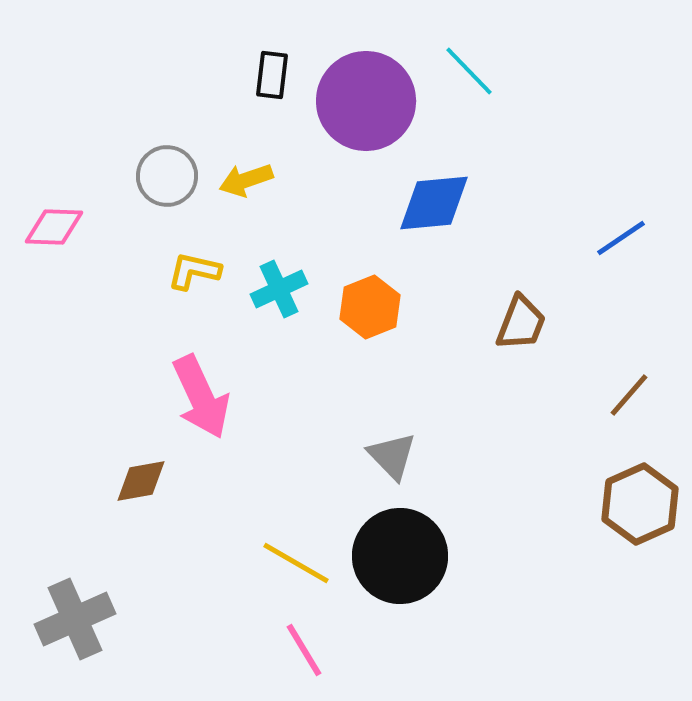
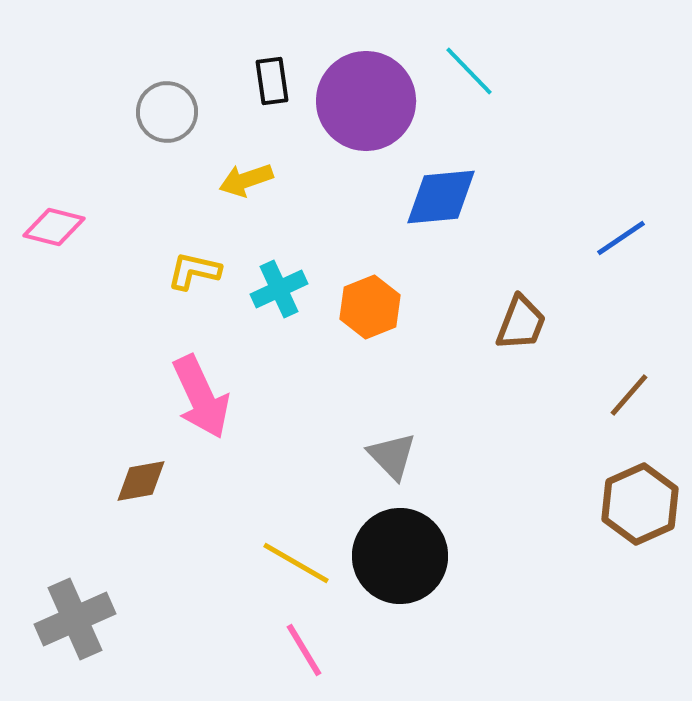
black rectangle: moved 6 px down; rotated 15 degrees counterclockwise
gray circle: moved 64 px up
blue diamond: moved 7 px right, 6 px up
pink diamond: rotated 12 degrees clockwise
